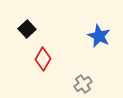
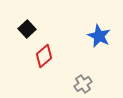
red diamond: moved 1 px right, 3 px up; rotated 20 degrees clockwise
